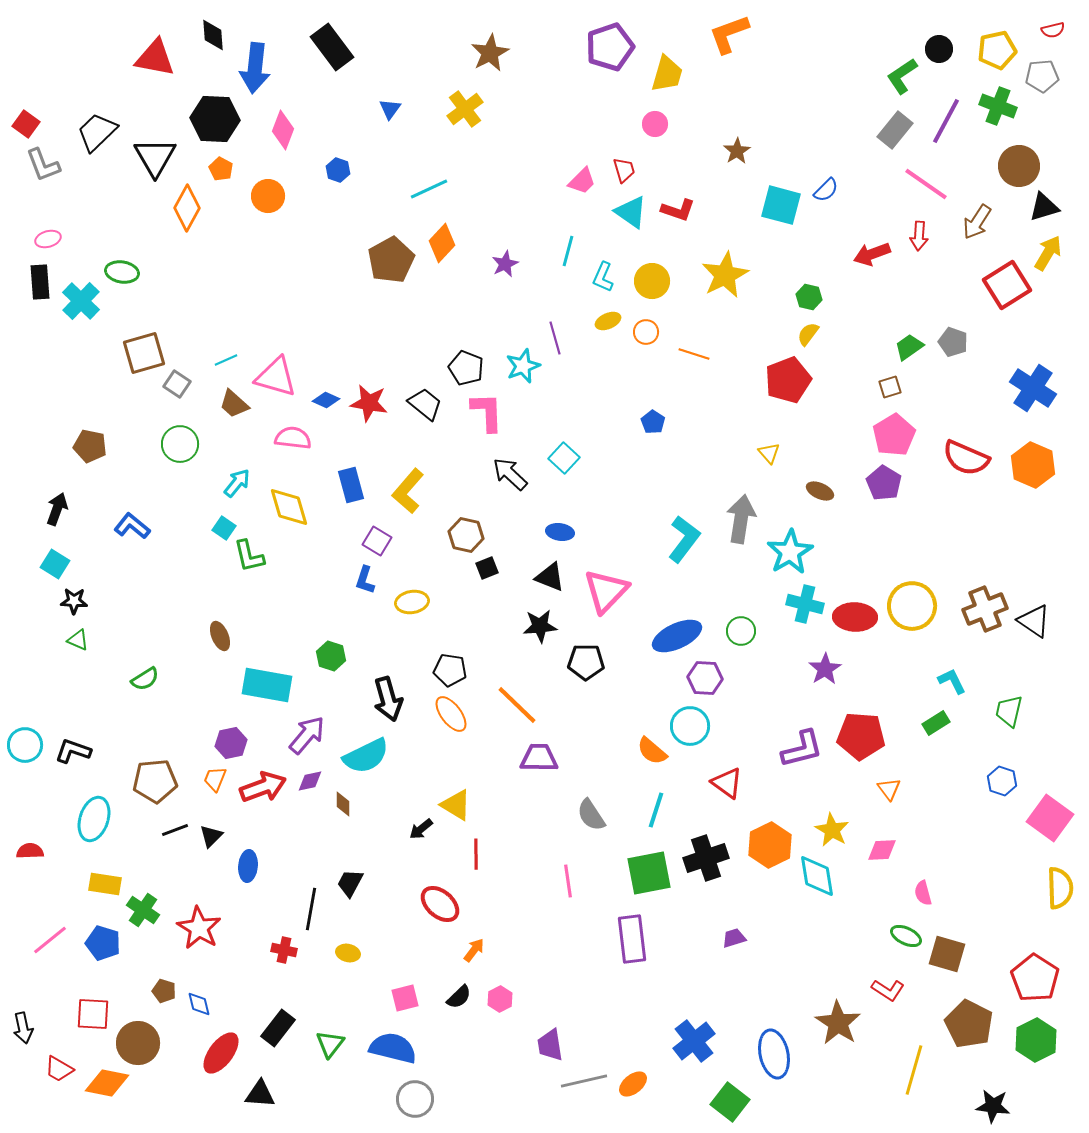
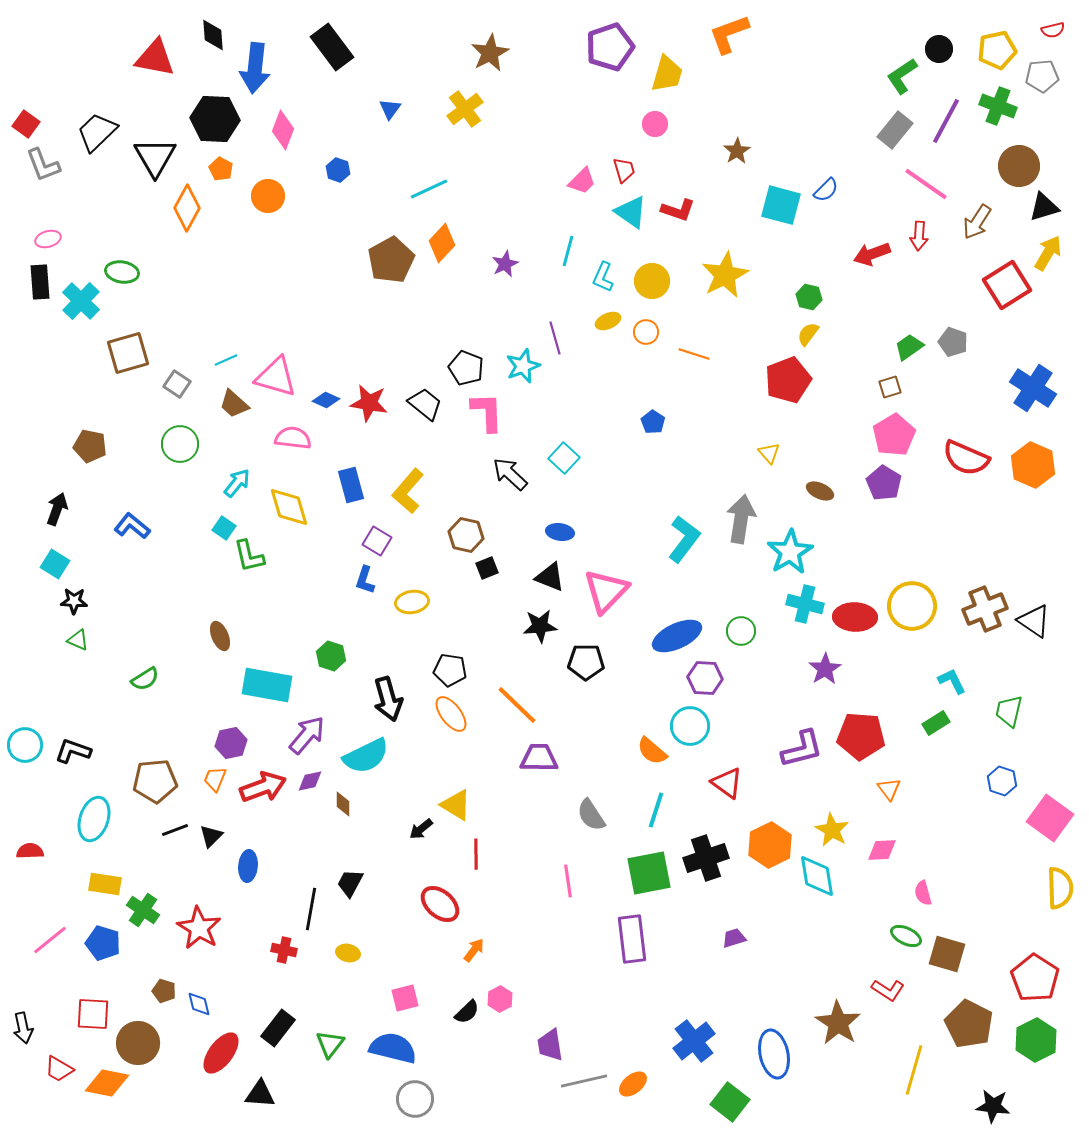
brown square at (144, 353): moved 16 px left
black semicircle at (459, 997): moved 8 px right, 15 px down
